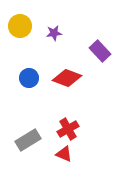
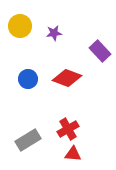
blue circle: moved 1 px left, 1 px down
red triangle: moved 9 px right; rotated 18 degrees counterclockwise
